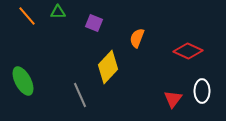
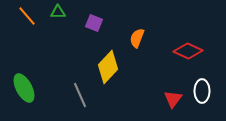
green ellipse: moved 1 px right, 7 px down
